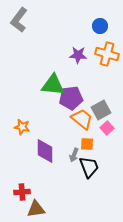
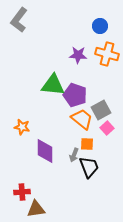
purple pentagon: moved 4 px right, 3 px up; rotated 25 degrees clockwise
